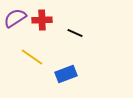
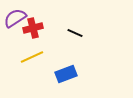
red cross: moved 9 px left, 8 px down; rotated 12 degrees counterclockwise
yellow line: rotated 60 degrees counterclockwise
